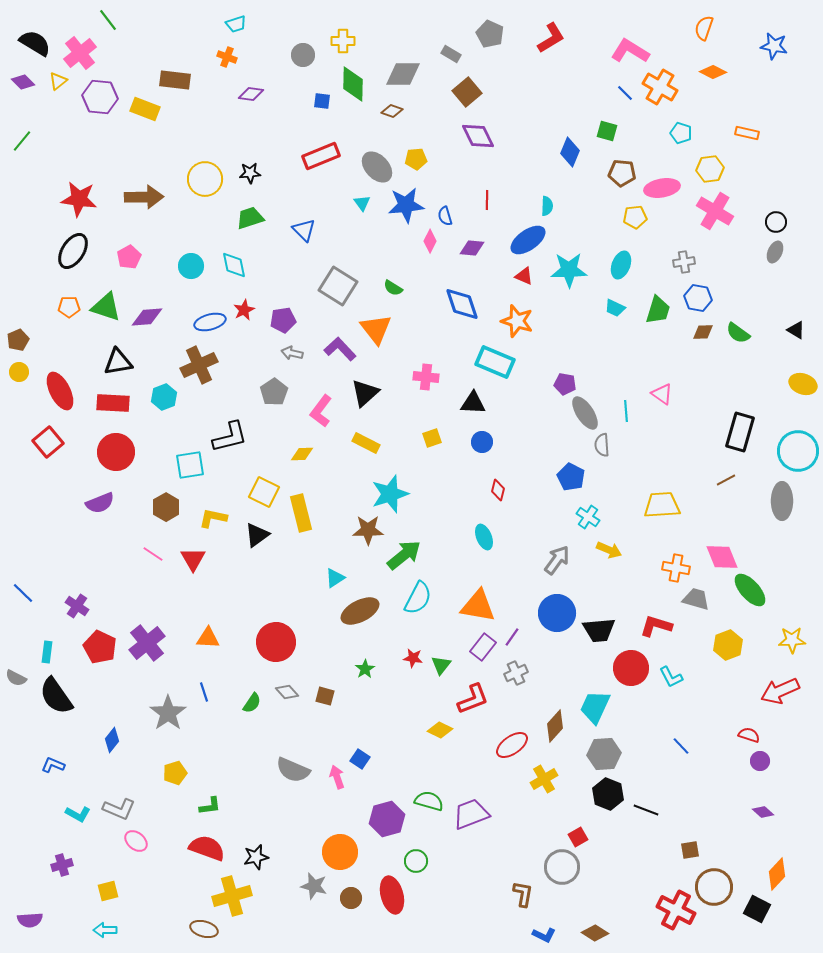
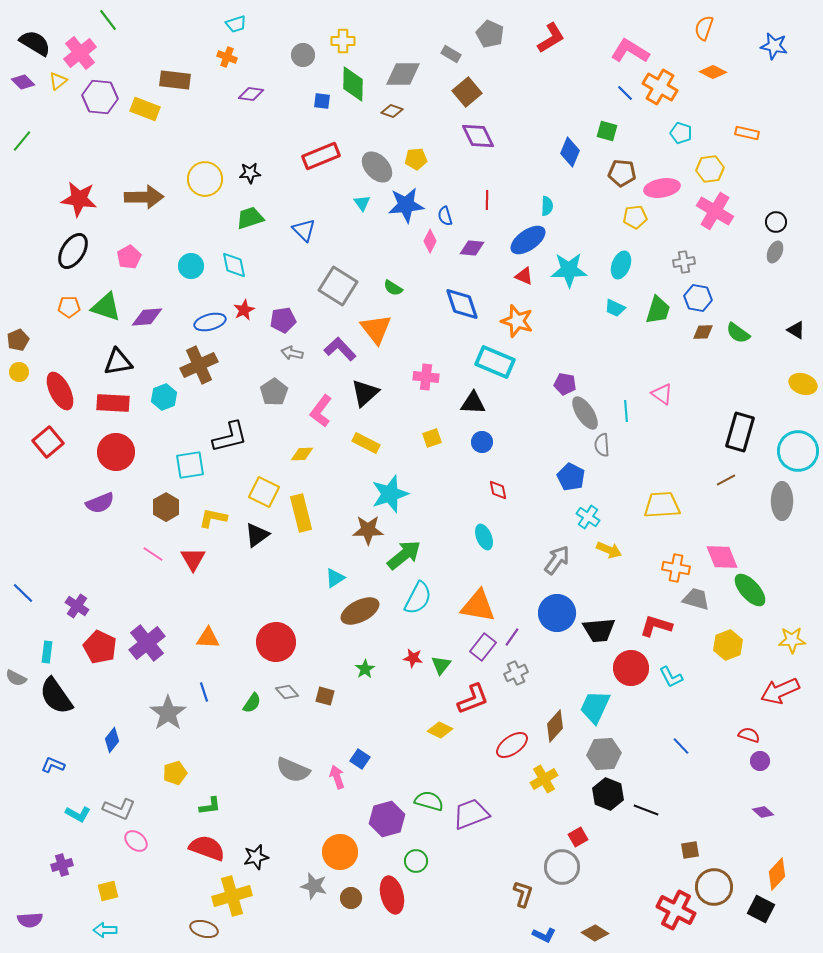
red diamond at (498, 490): rotated 25 degrees counterclockwise
brown L-shape at (523, 894): rotated 8 degrees clockwise
black square at (757, 909): moved 4 px right
